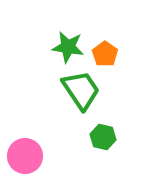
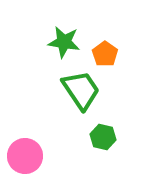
green star: moved 4 px left, 5 px up
